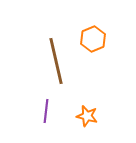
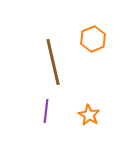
brown line: moved 3 px left, 1 px down
orange star: moved 2 px right, 1 px up; rotated 15 degrees clockwise
